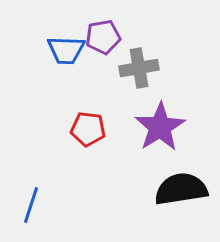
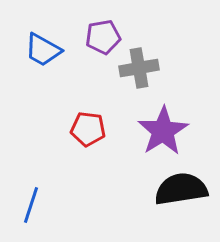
blue trapezoid: moved 23 px left; rotated 27 degrees clockwise
purple star: moved 3 px right, 4 px down
